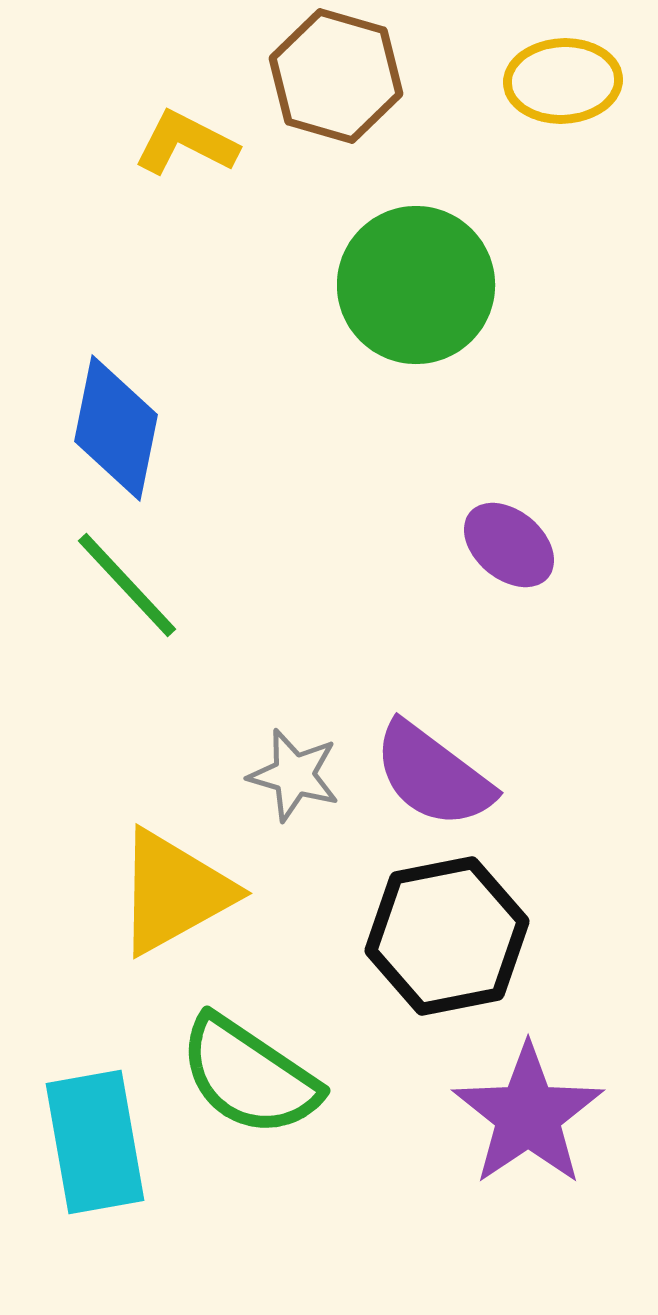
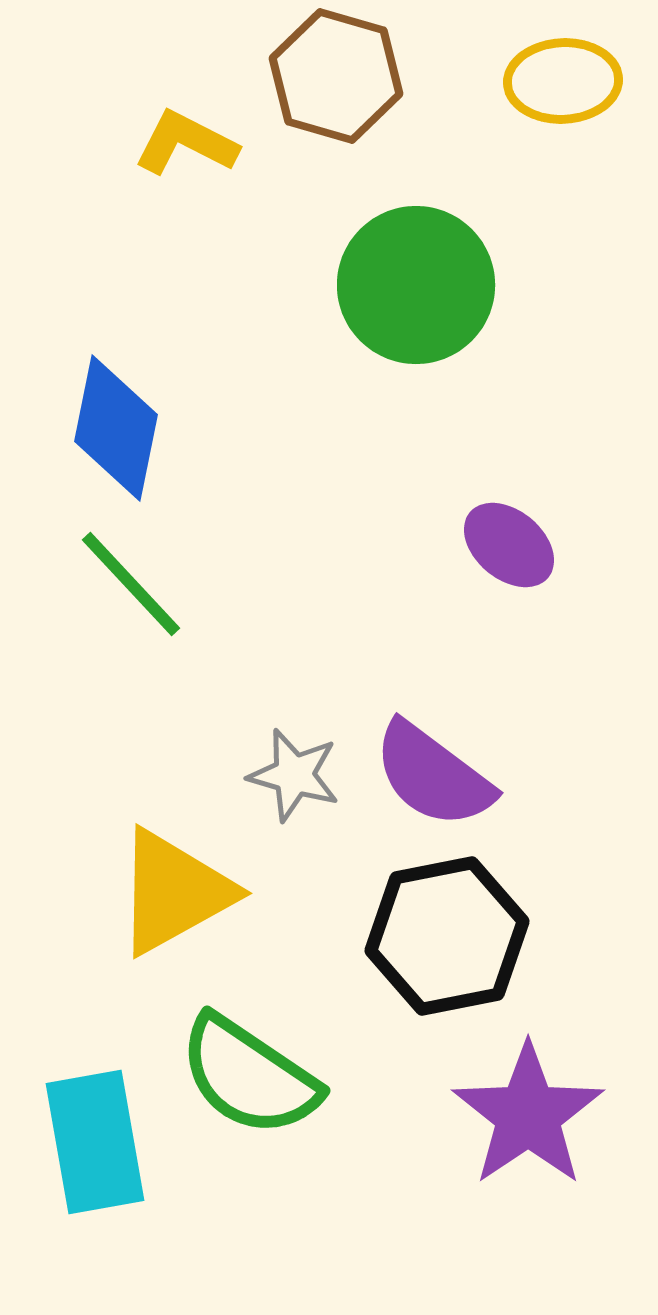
green line: moved 4 px right, 1 px up
